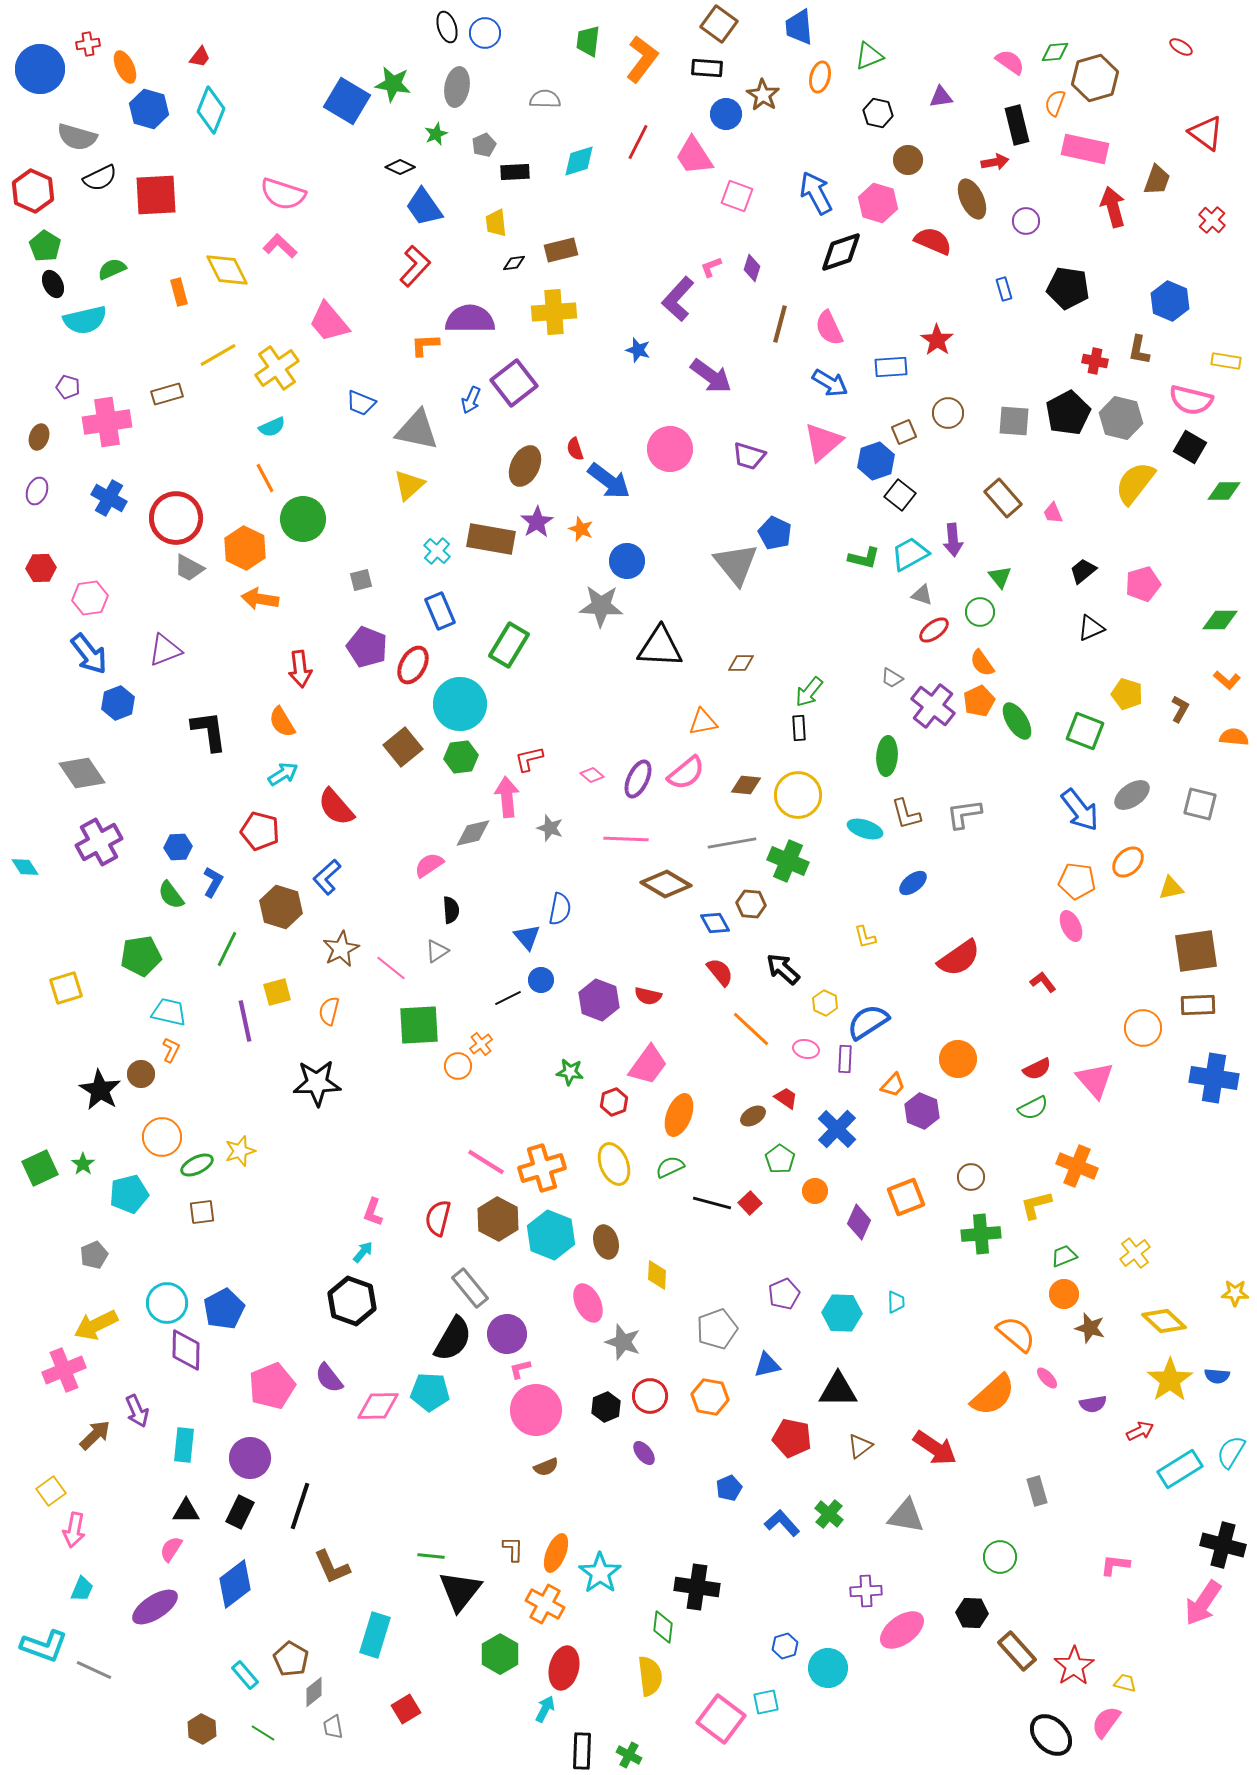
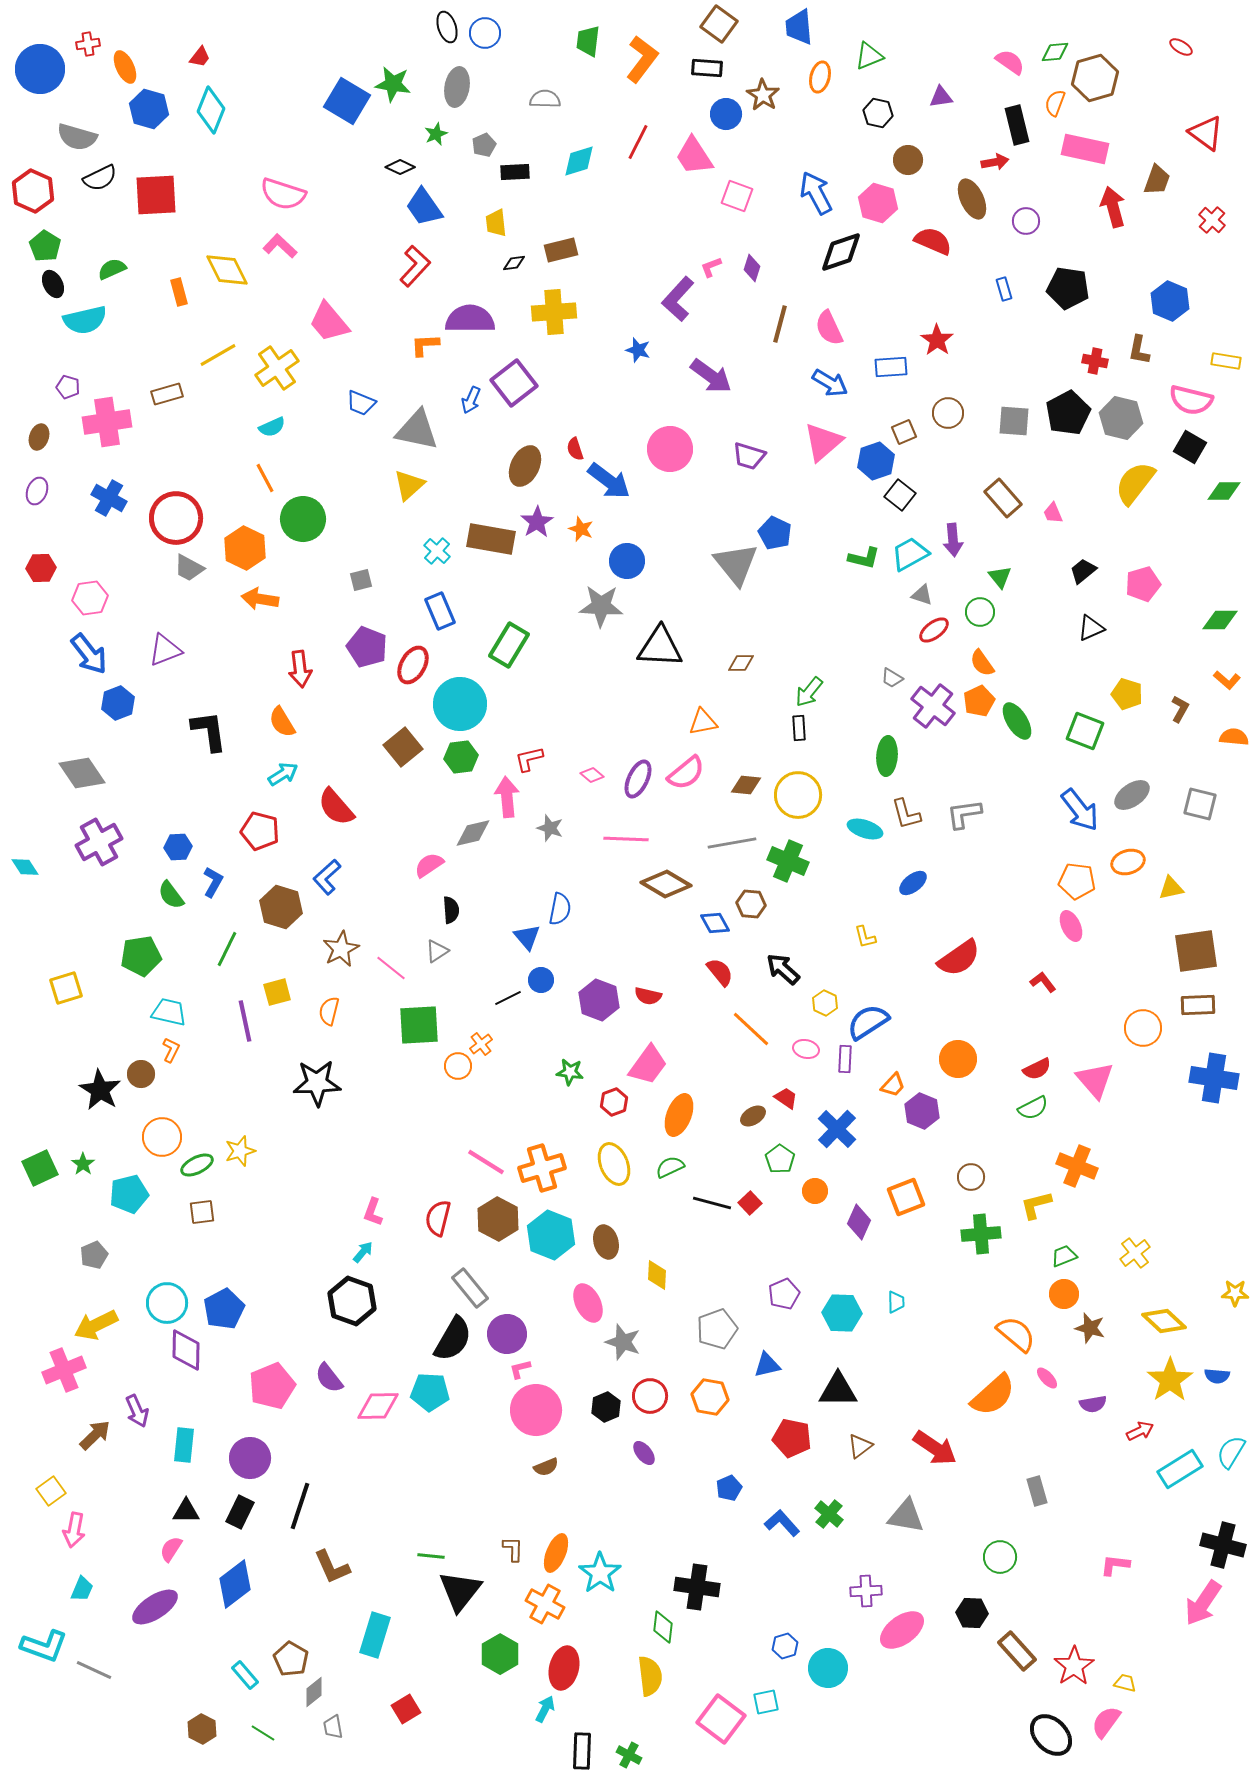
orange ellipse at (1128, 862): rotated 28 degrees clockwise
